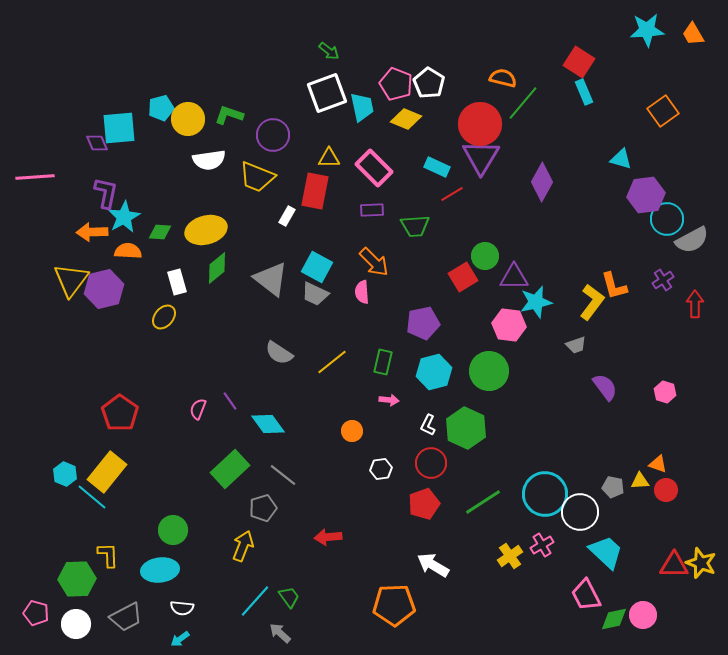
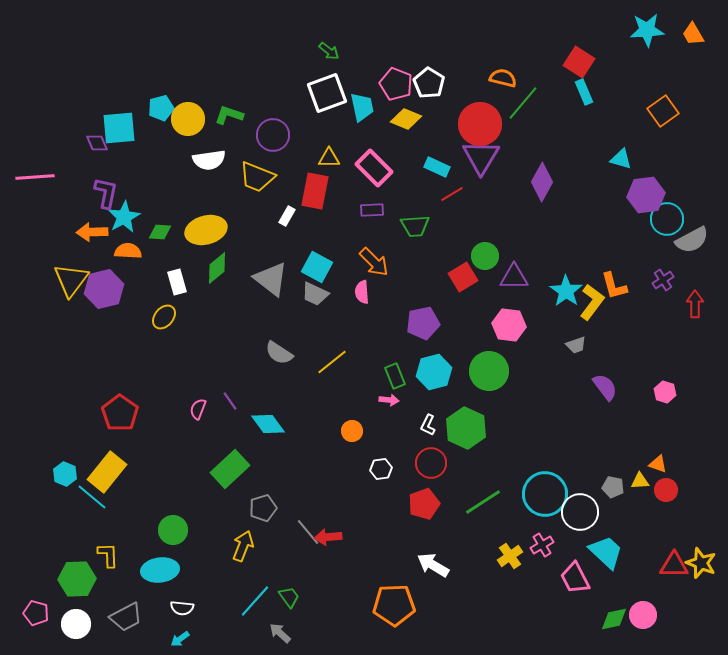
cyan star at (536, 302): moved 30 px right, 11 px up; rotated 24 degrees counterclockwise
green rectangle at (383, 362): moved 12 px right, 14 px down; rotated 35 degrees counterclockwise
gray line at (283, 475): moved 25 px right, 57 px down; rotated 12 degrees clockwise
pink trapezoid at (586, 595): moved 11 px left, 17 px up
